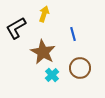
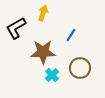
yellow arrow: moved 1 px left, 1 px up
blue line: moved 2 px left, 1 px down; rotated 48 degrees clockwise
brown star: rotated 30 degrees counterclockwise
